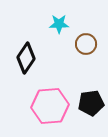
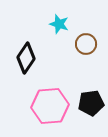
cyan star: rotated 18 degrees clockwise
